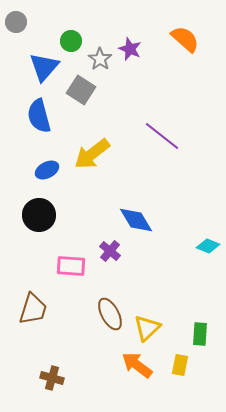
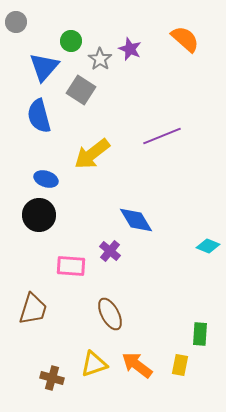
purple line: rotated 60 degrees counterclockwise
blue ellipse: moved 1 px left, 9 px down; rotated 45 degrees clockwise
yellow triangle: moved 53 px left, 36 px down; rotated 24 degrees clockwise
